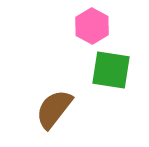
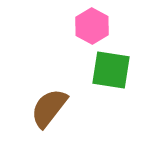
brown semicircle: moved 5 px left, 1 px up
